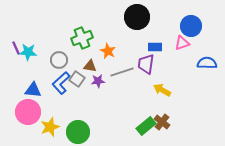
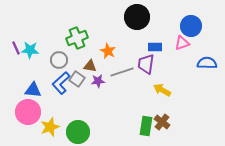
green cross: moved 5 px left
cyan star: moved 2 px right, 2 px up
green rectangle: rotated 42 degrees counterclockwise
